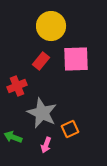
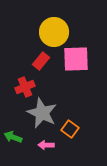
yellow circle: moved 3 px right, 6 px down
red cross: moved 8 px right, 1 px down
orange square: rotated 30 degrees counterclockwise
pink arrow: rotated 70 degrees clockwise
